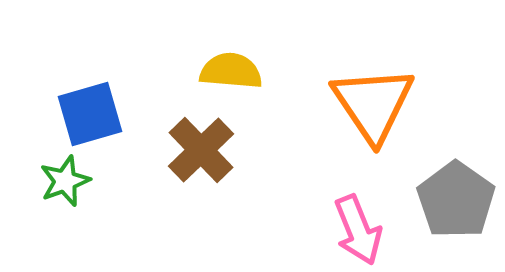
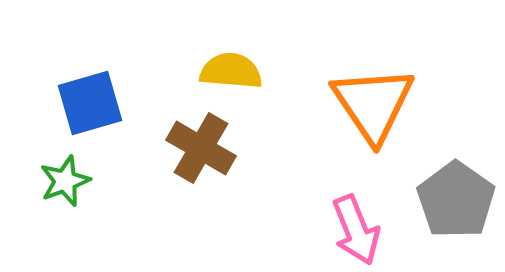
blue square: moved 11 px up
brown cross: moved 2 px up; rotated 16 degrees counterclockwise
pink arrow: moved 2 px left
